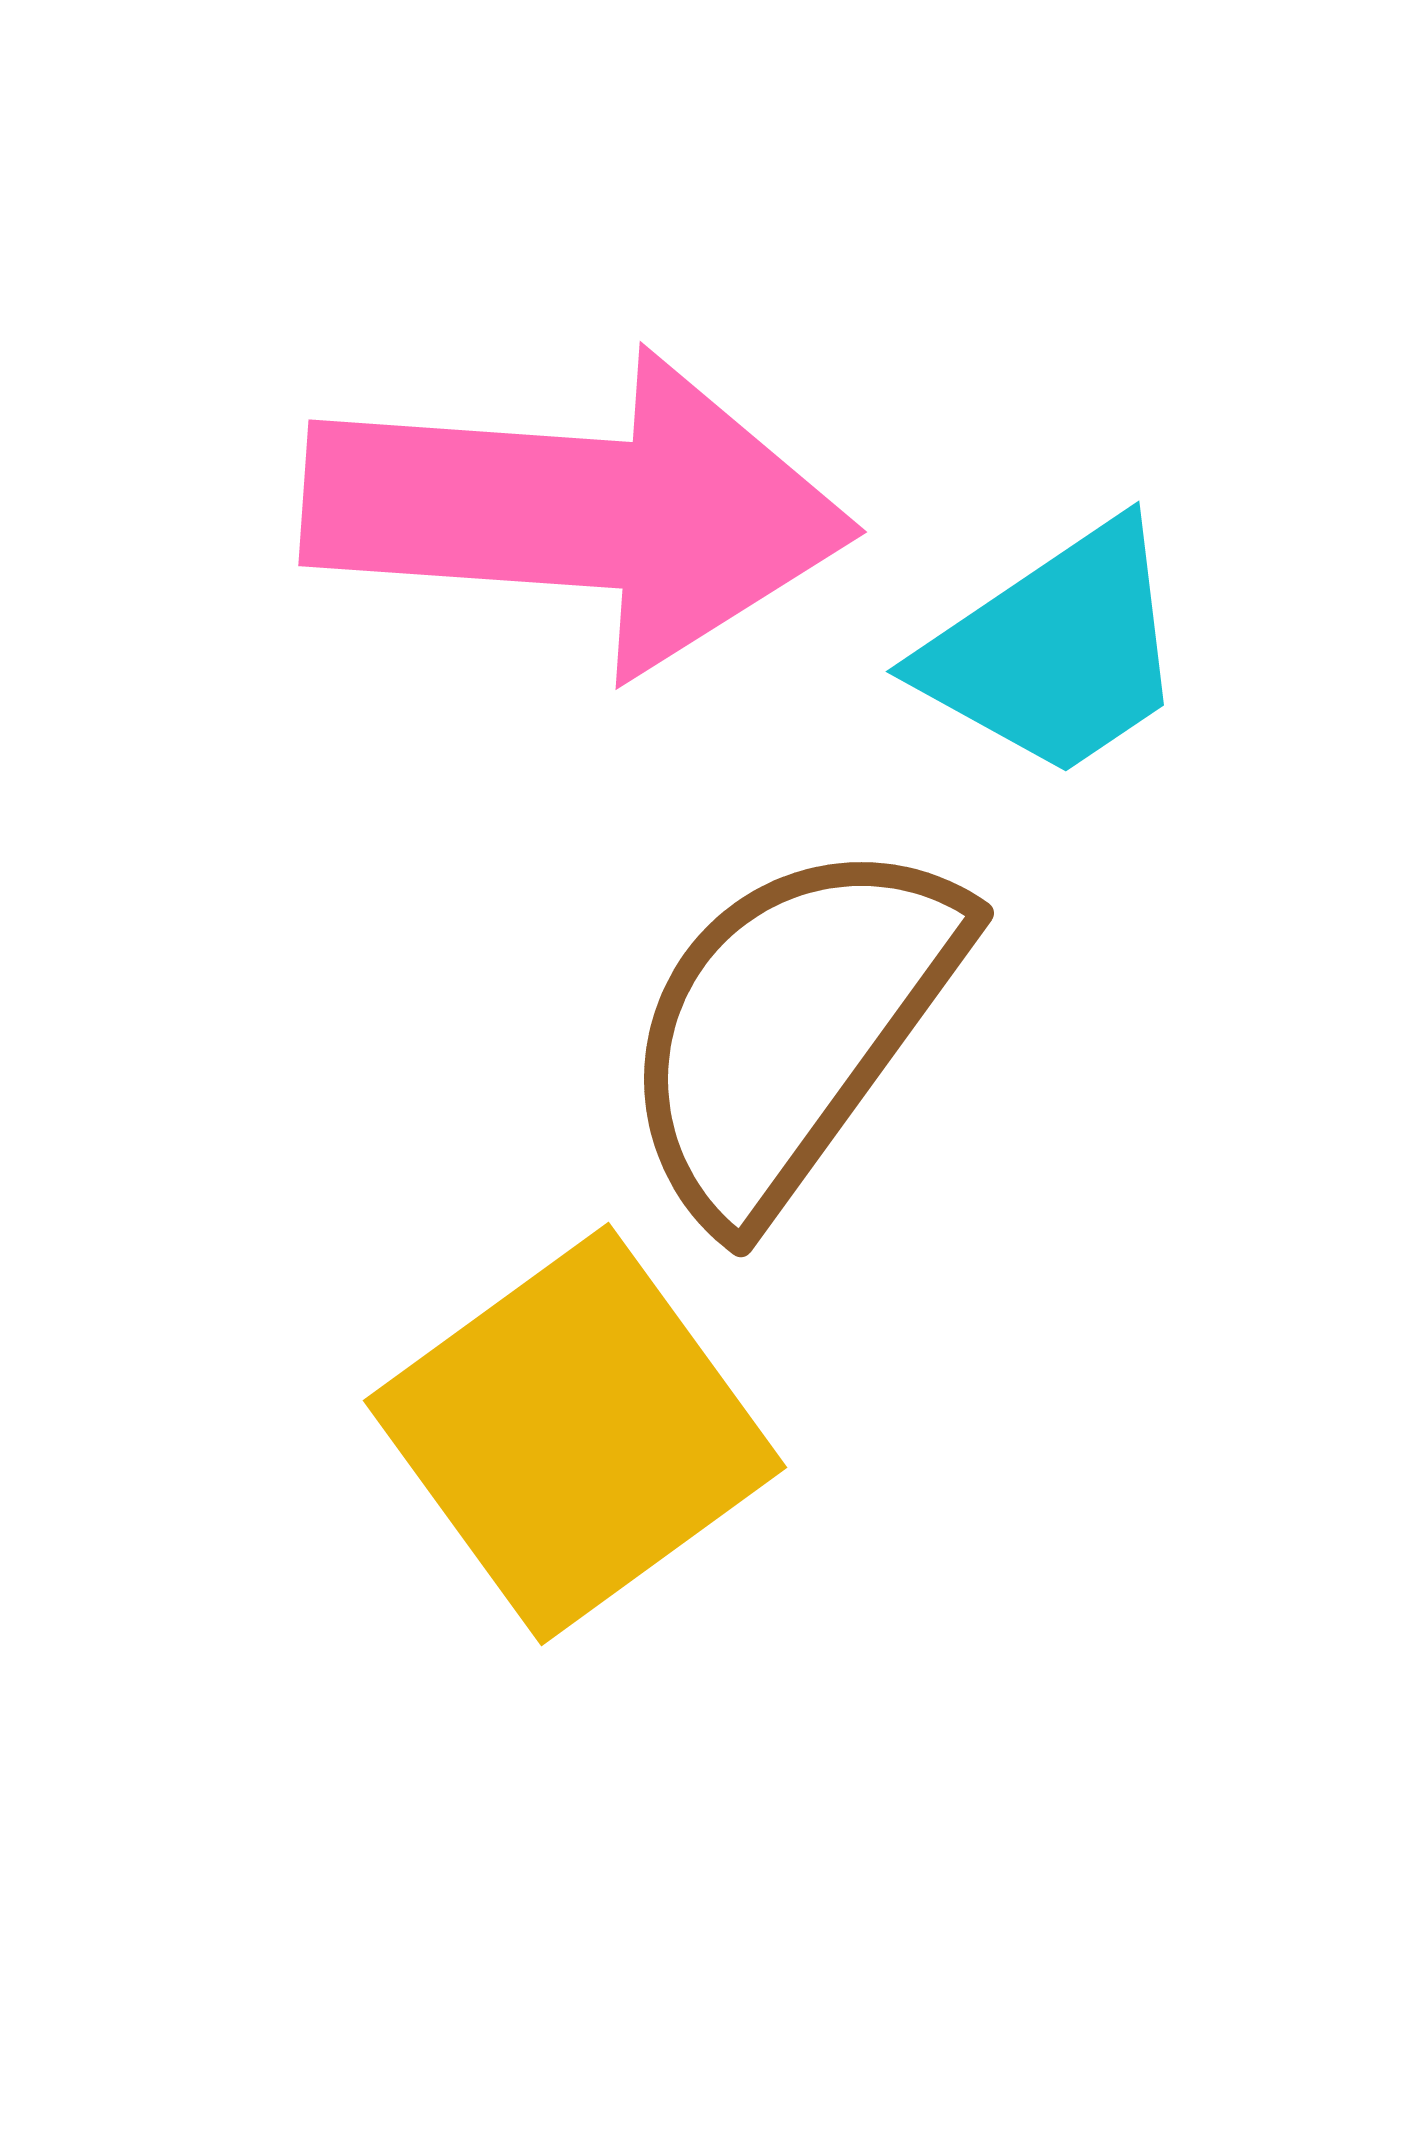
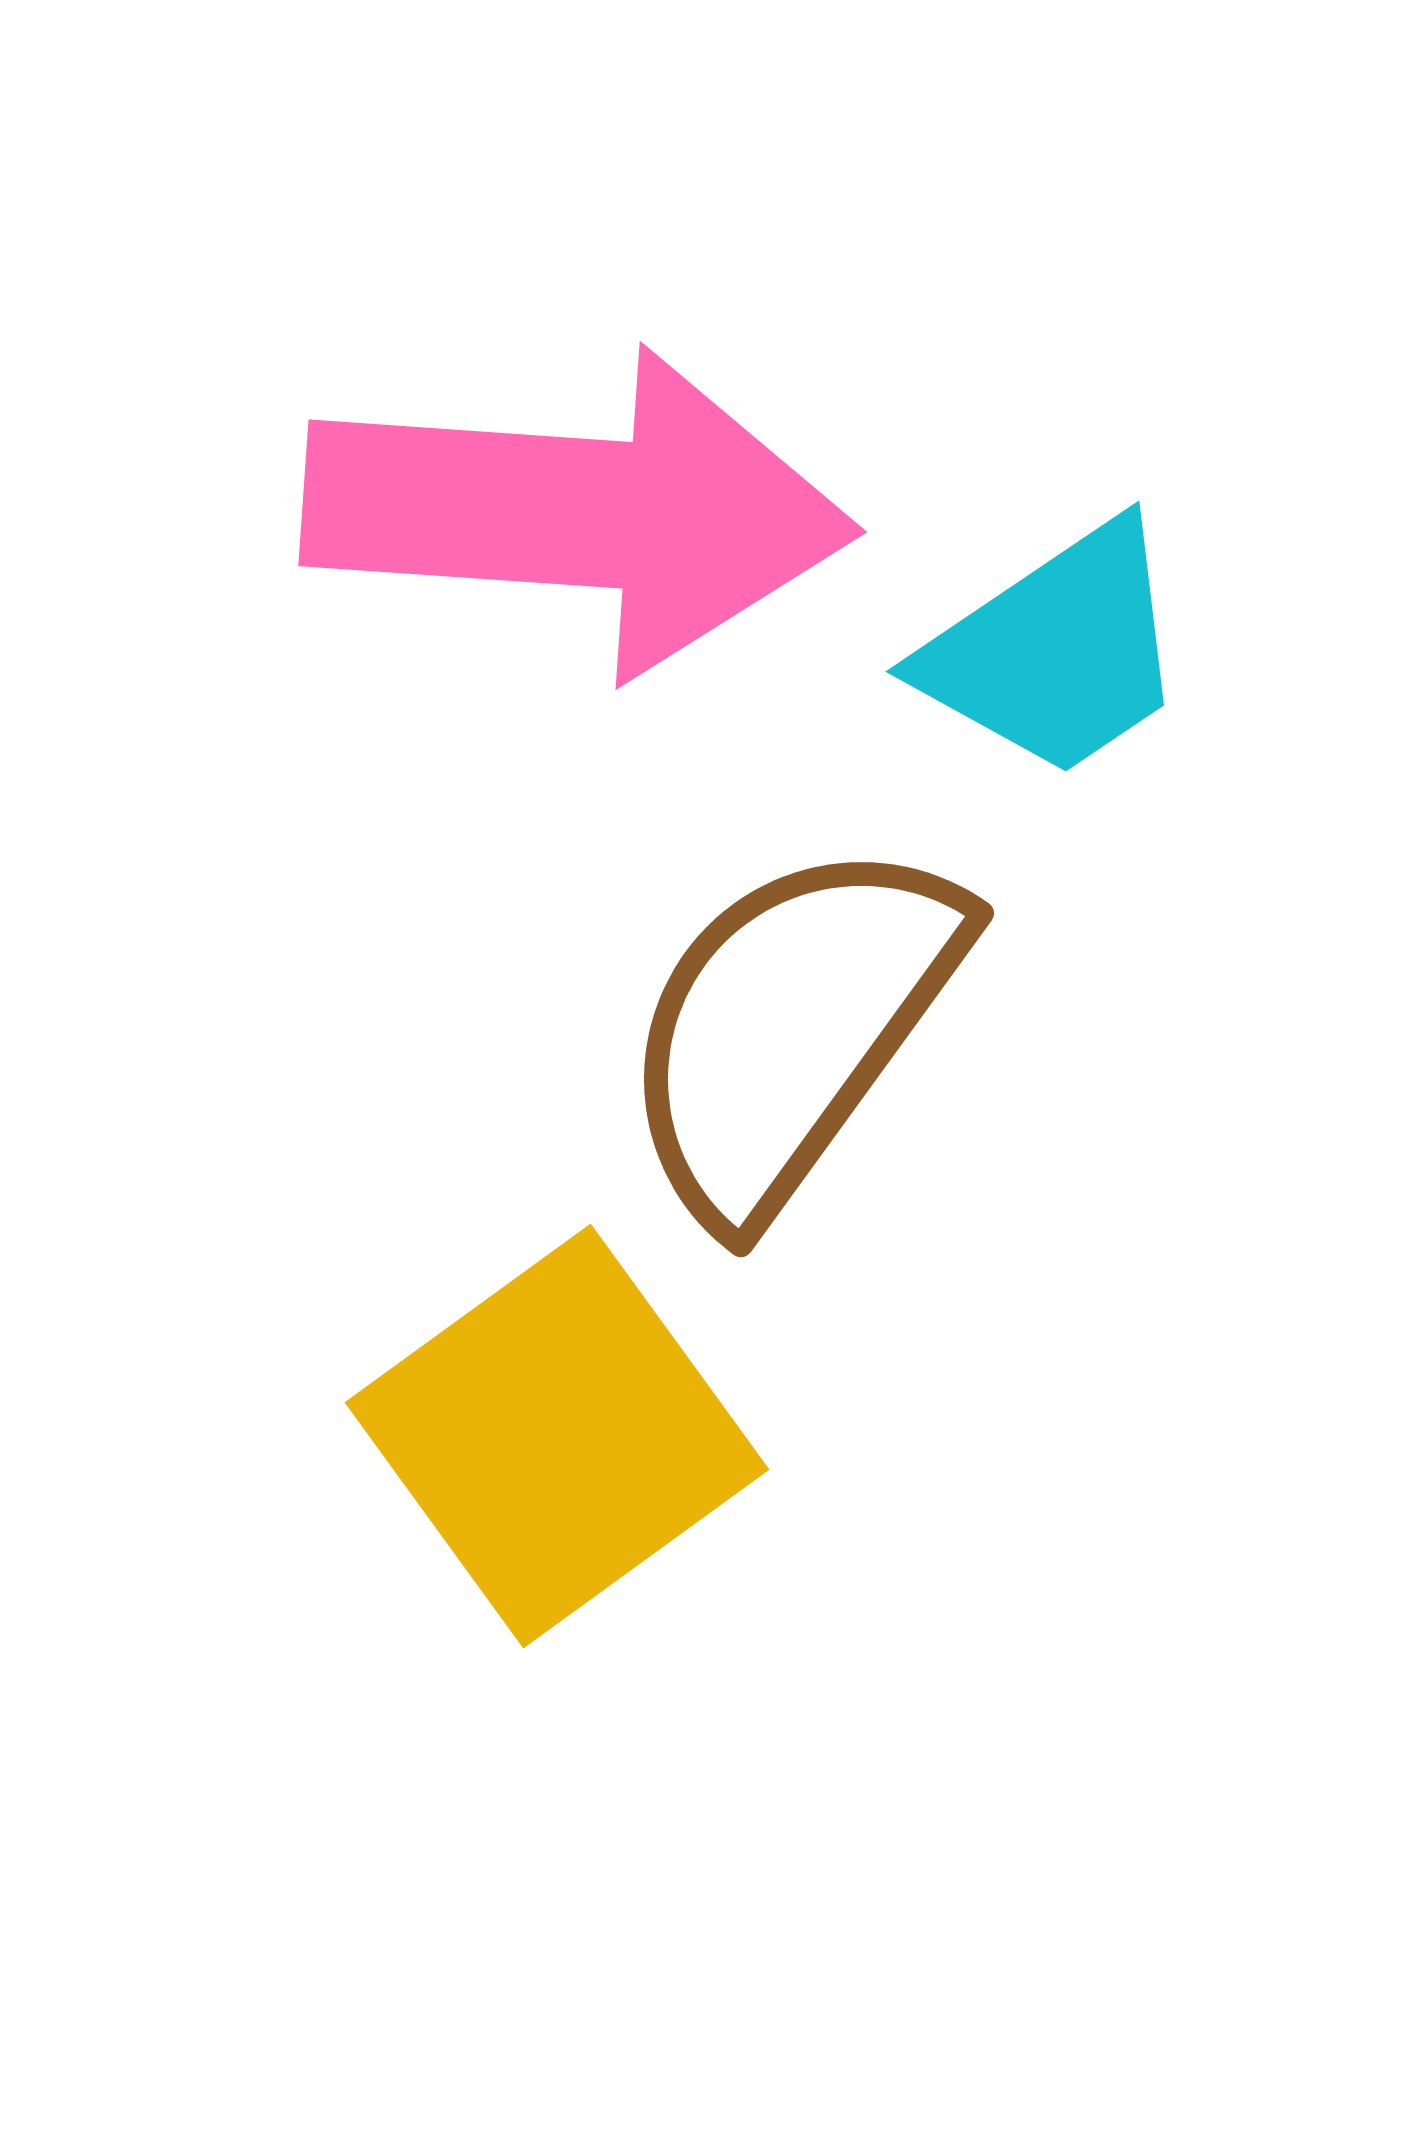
yellow square: moved 18 px left, 2 px down
